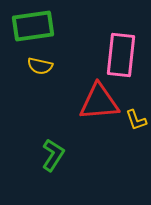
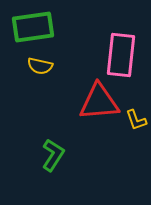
green rectangle: moved 1 px down
